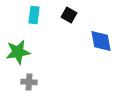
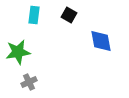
gray cross: rotated 28 degrees counterclockwise
